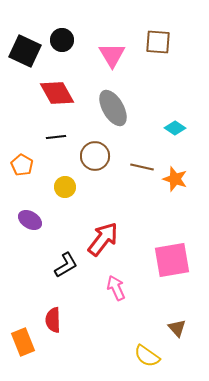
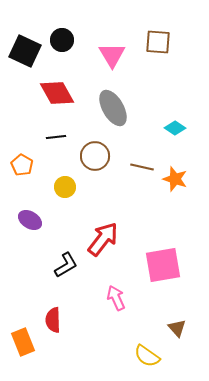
pink square: moved 9 px left, 5 px down
pink arrow: moved 10 px down
